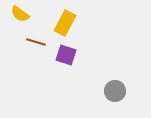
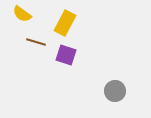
yellow semicircle: moved 2 px right
